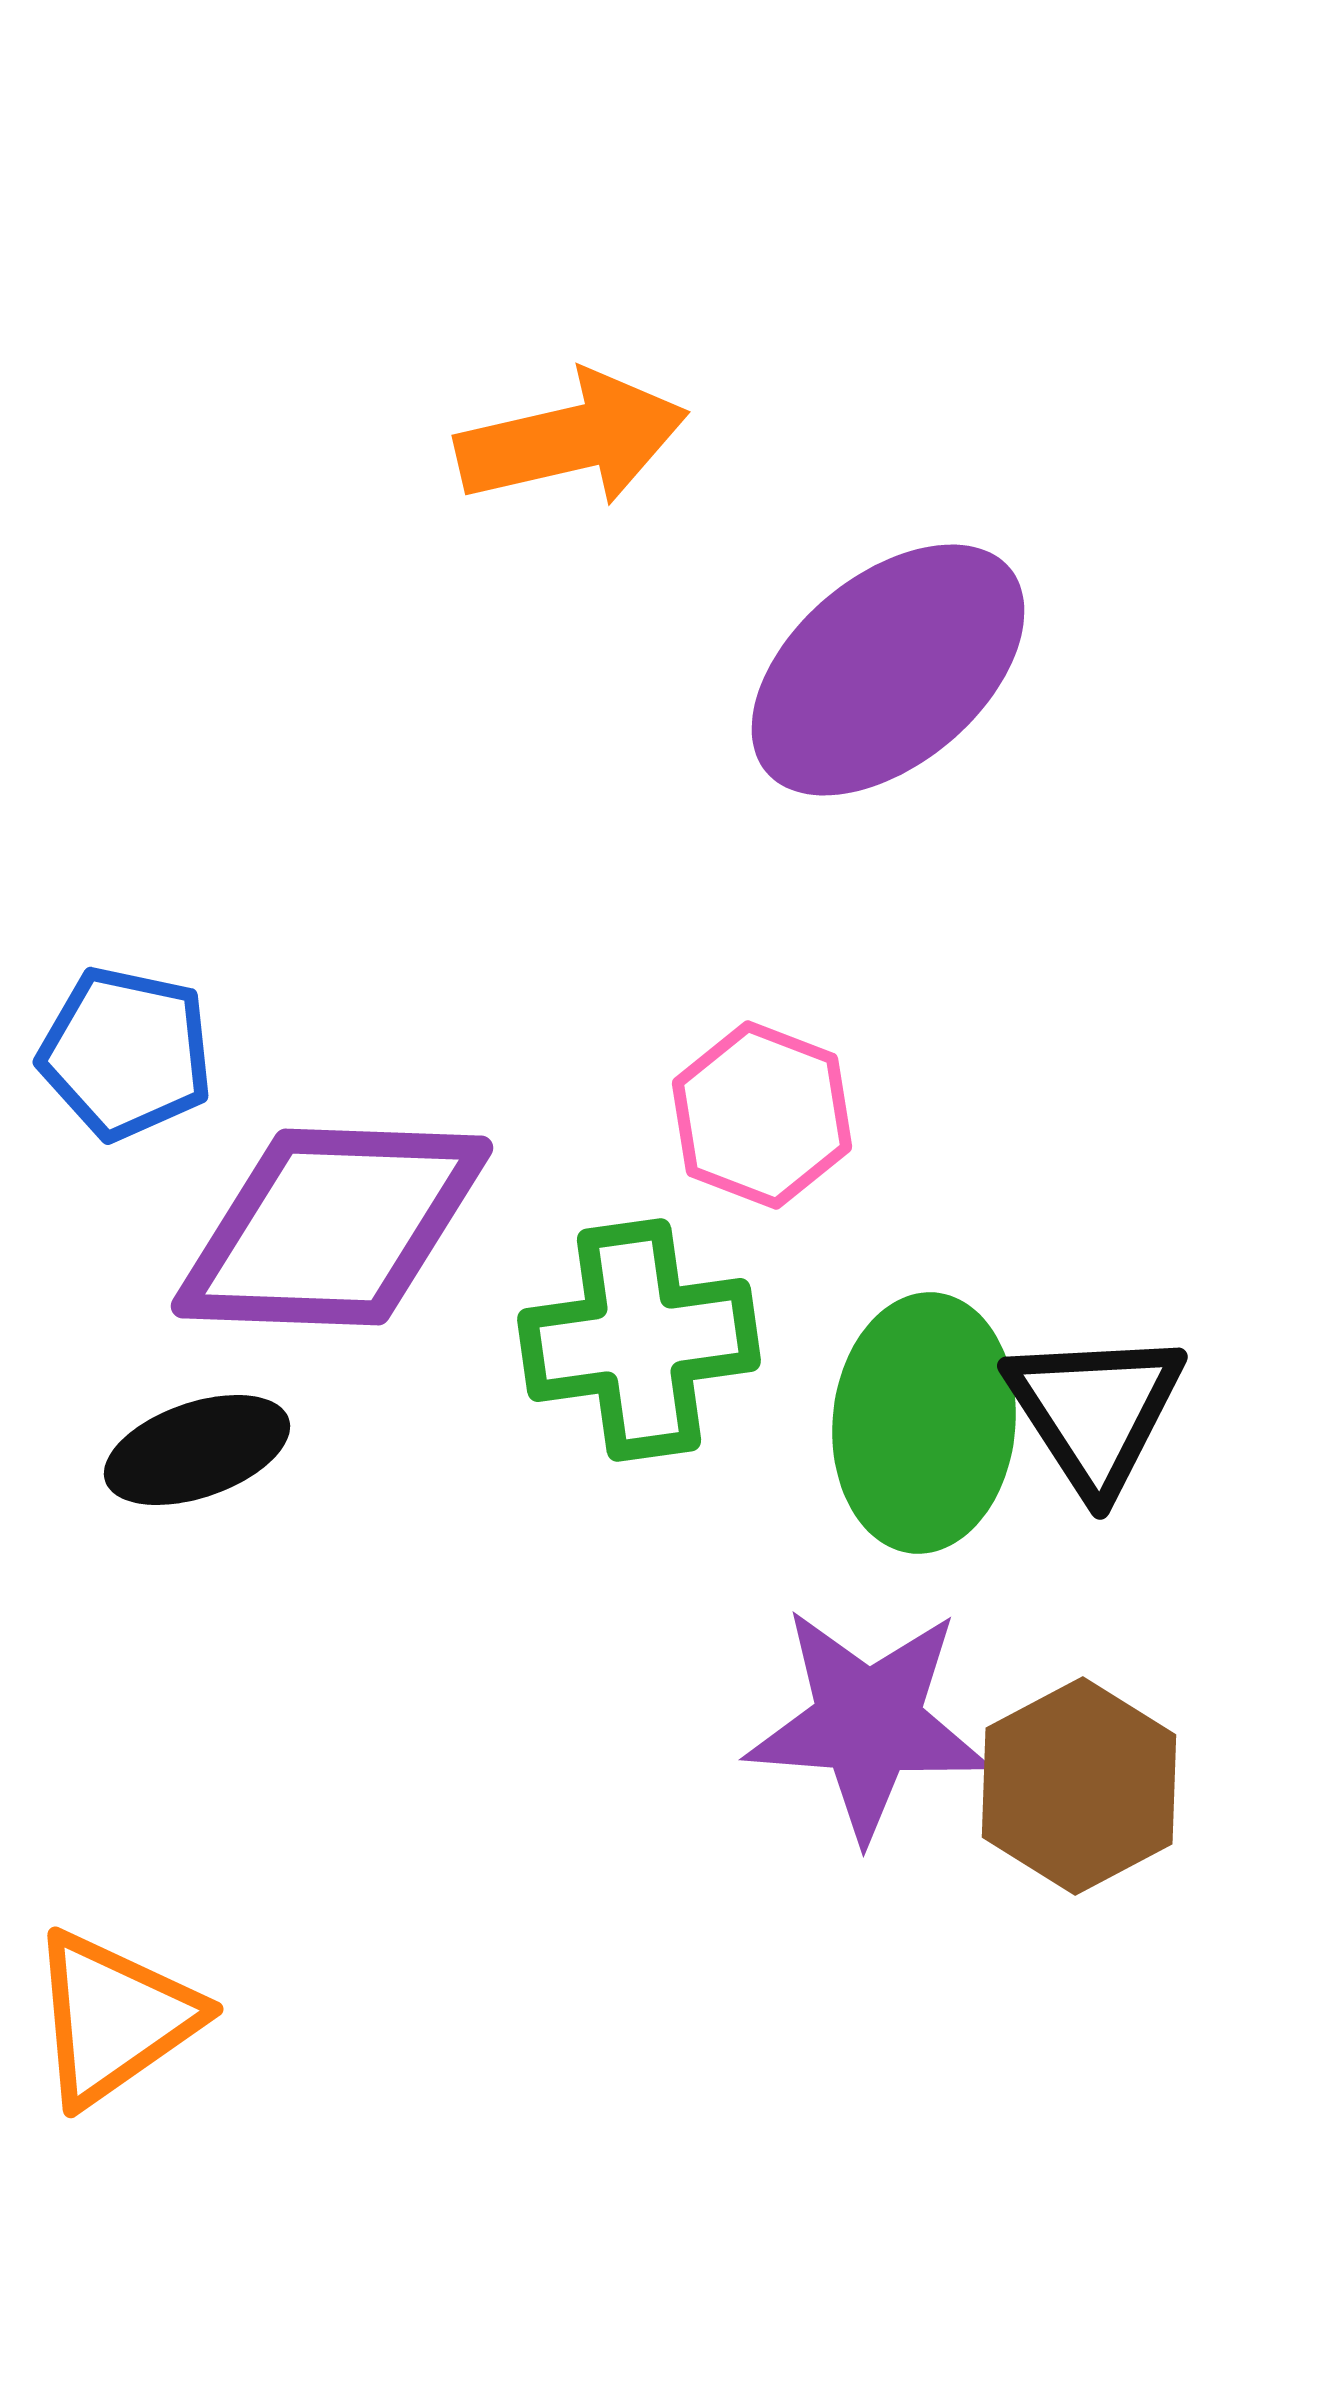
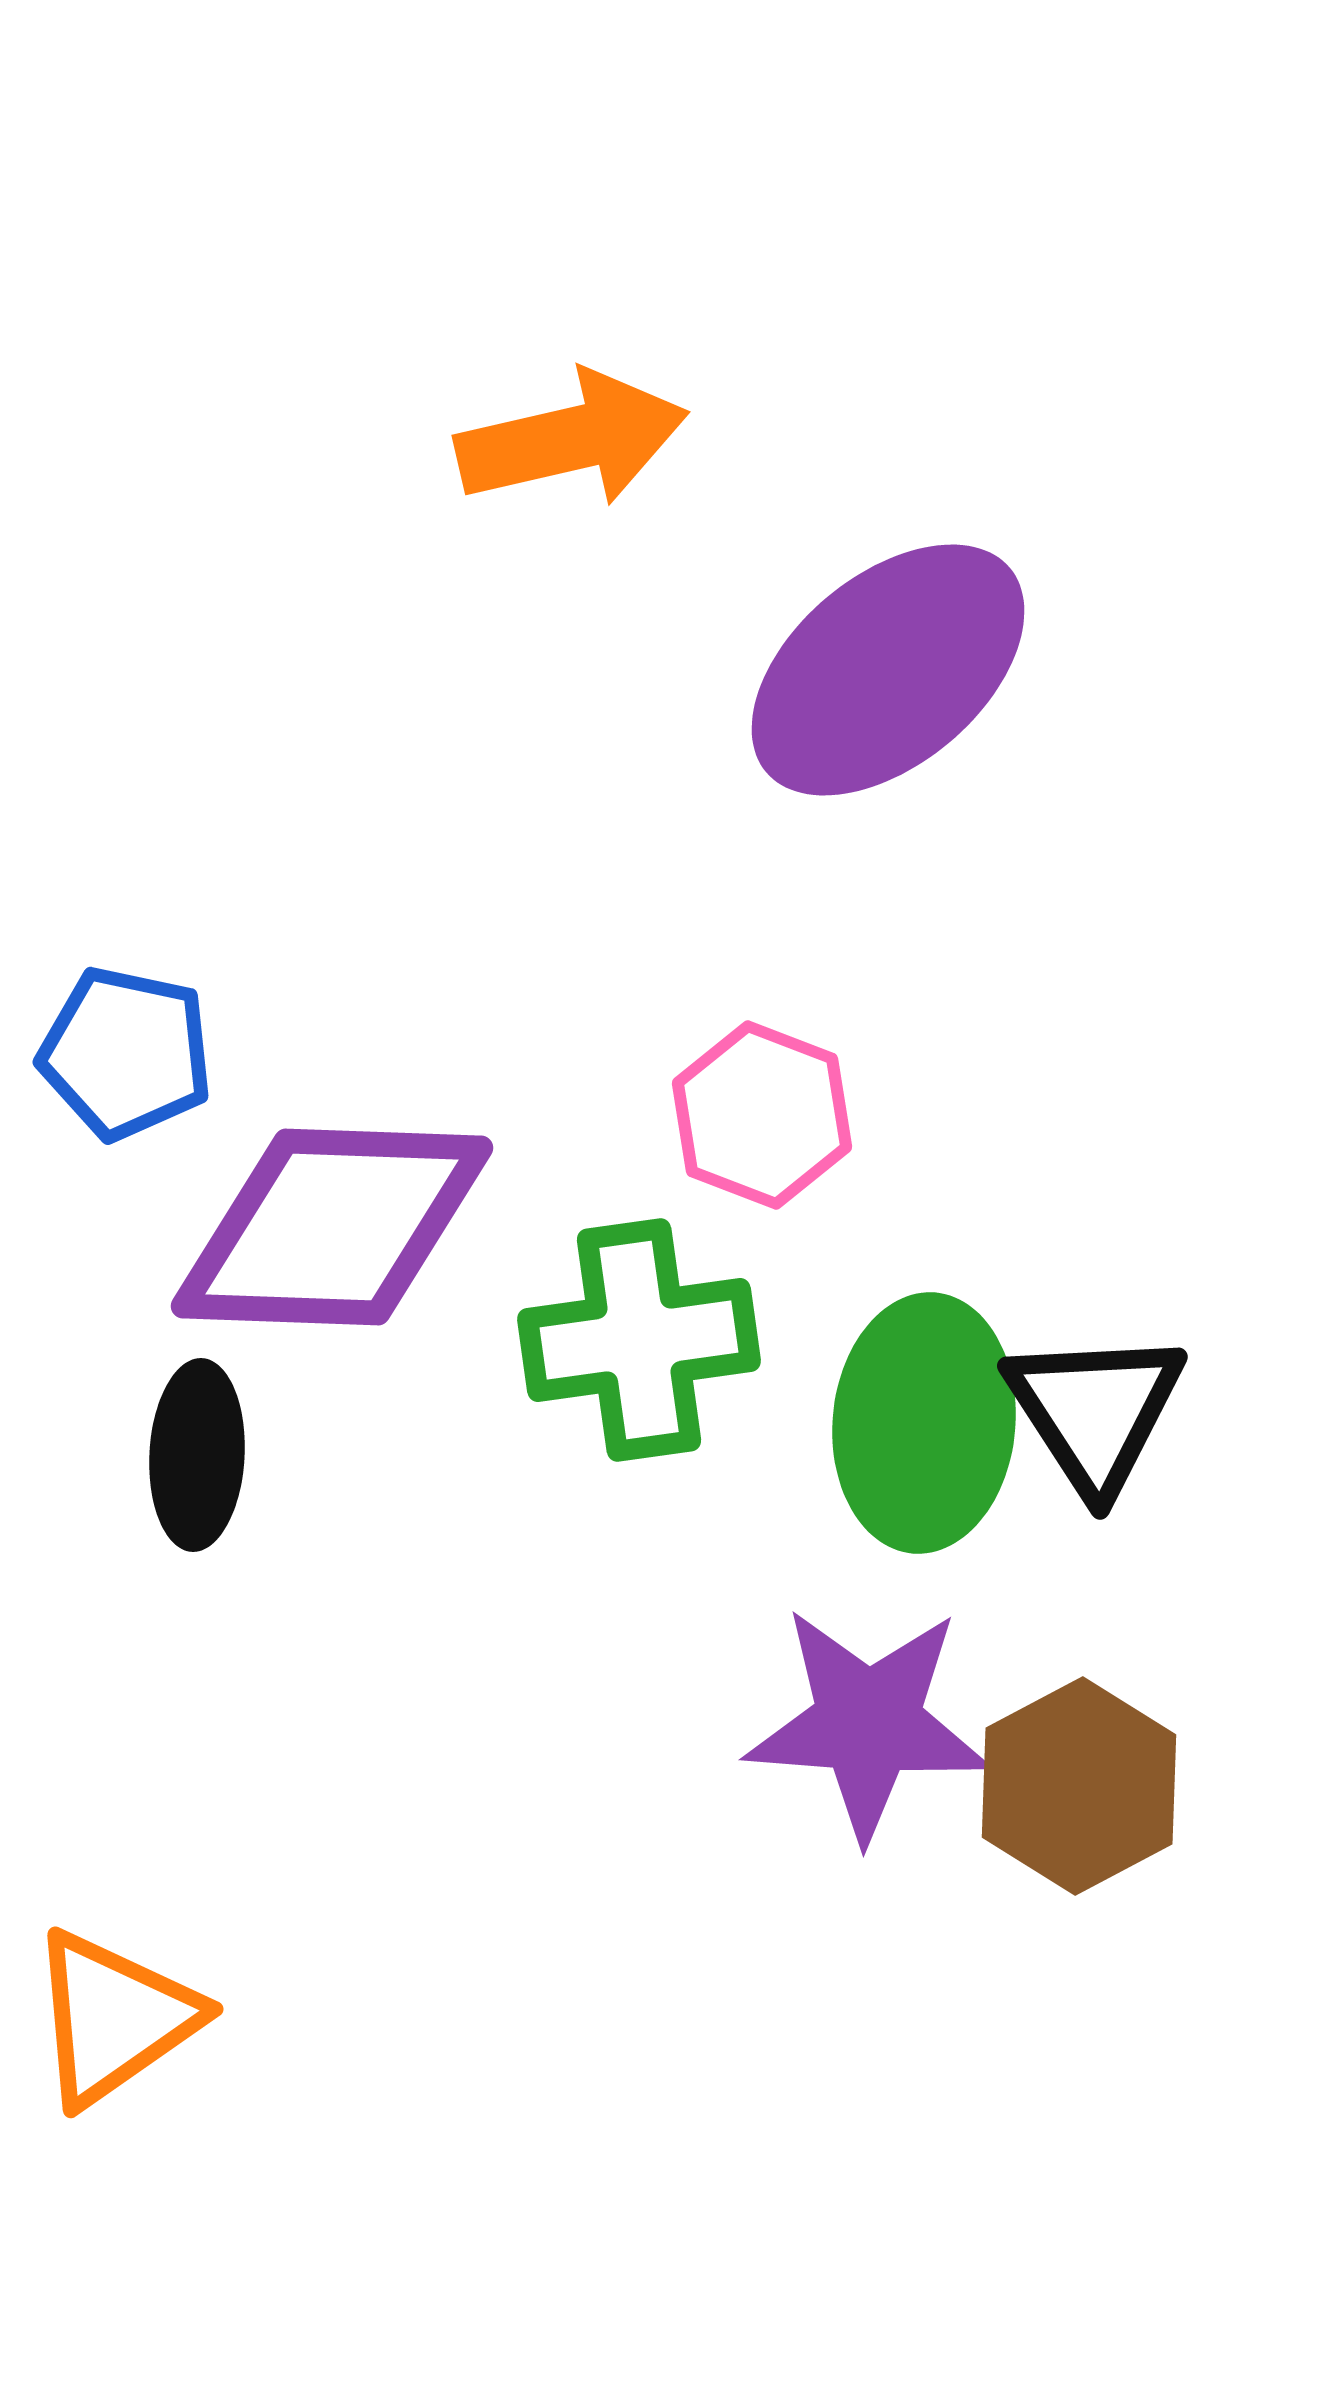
black ellipse: moved 5 px down; rotated 68 degrees counterclockwise
